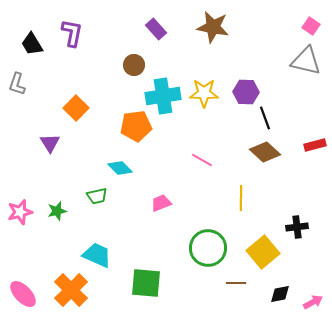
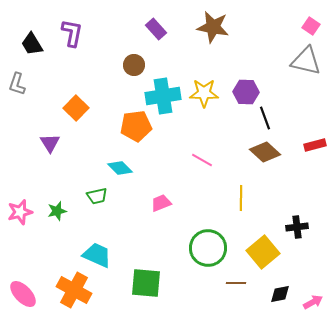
orange cross: moved 3 px right; rotated 16 degrees counterclockwise
